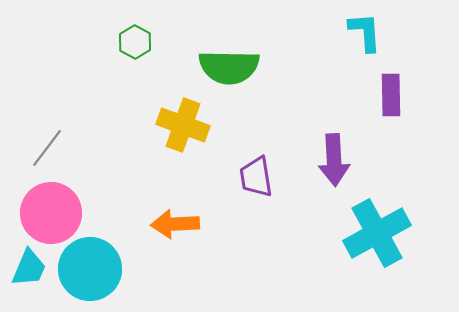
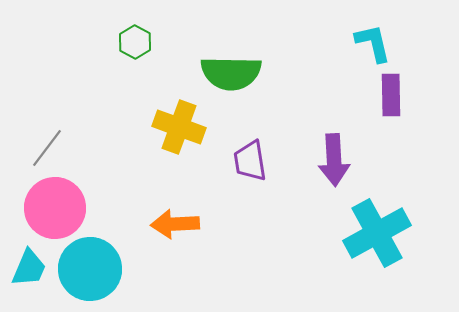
cyan L-shape: moved 8 px right, 11 px down; rotated 9 degrees counterclockwise
green semicircle: moved 2 px right, 6 px down
yellow cross: moved 4 px left, 2 px down
purple trapezoid: moved 6 px left, 16 px up
pink circle: moved 4 px right, 5 px up
